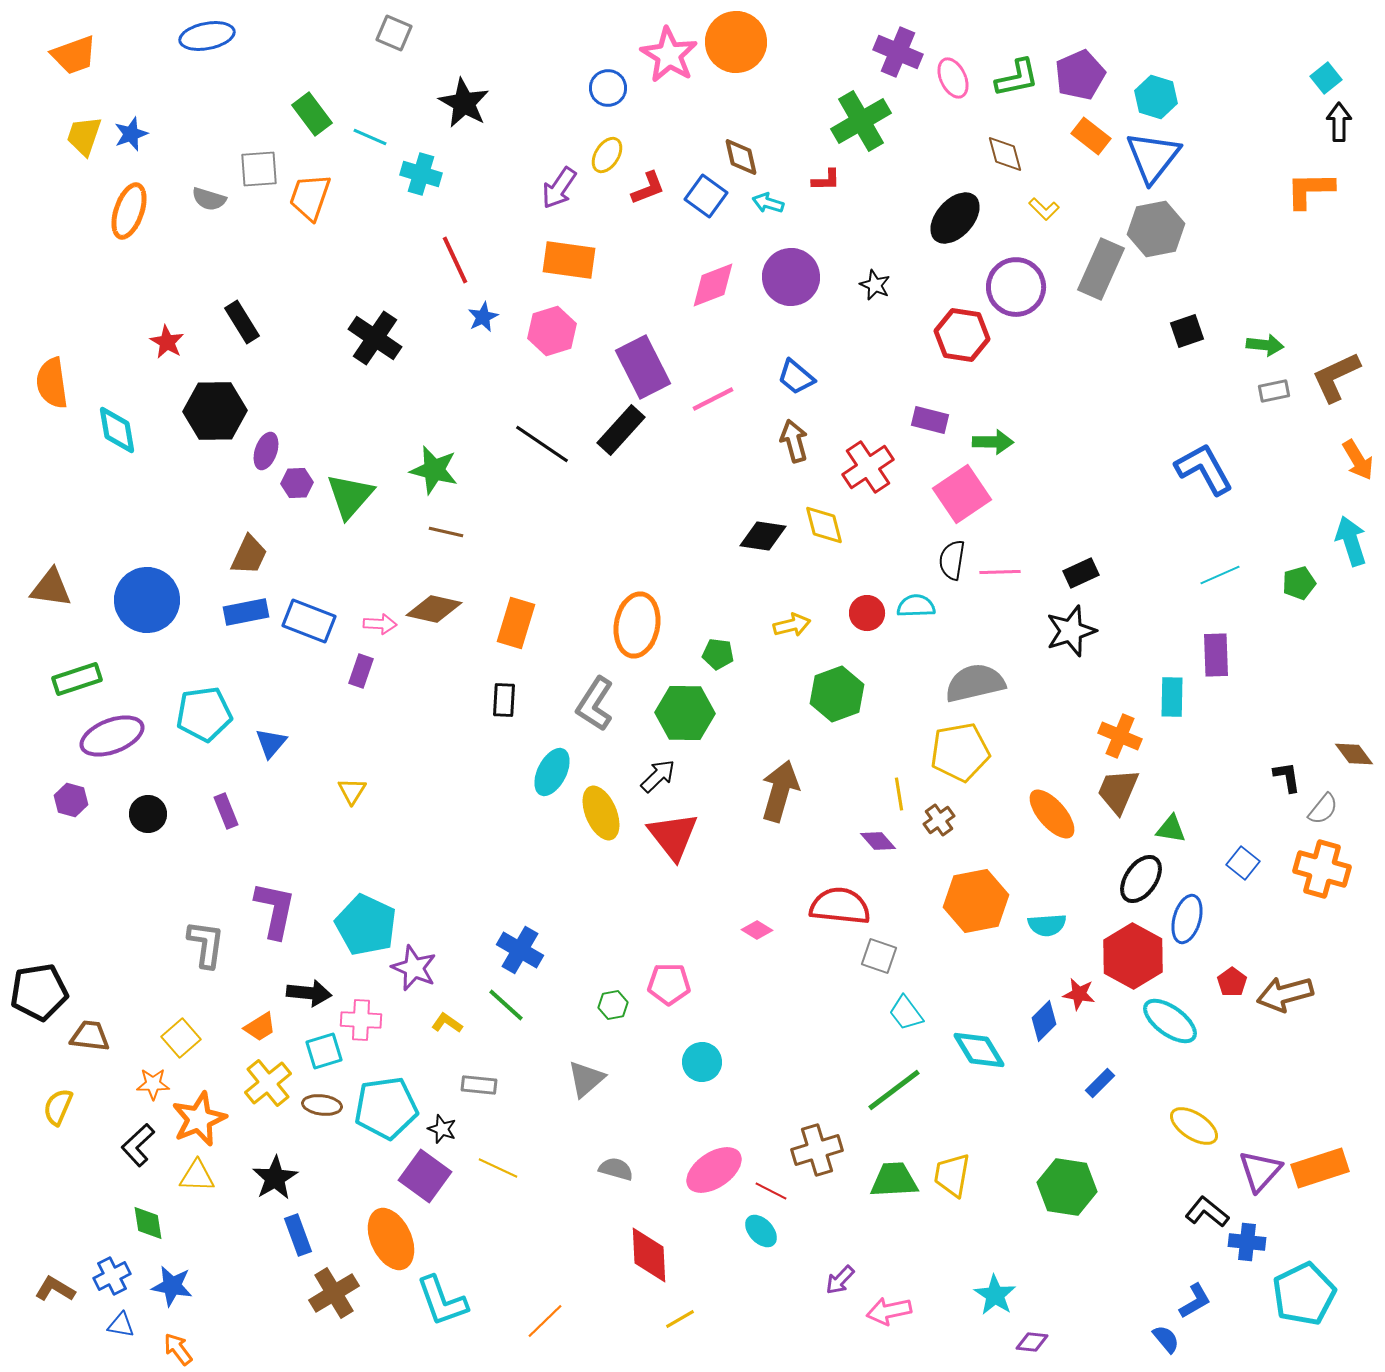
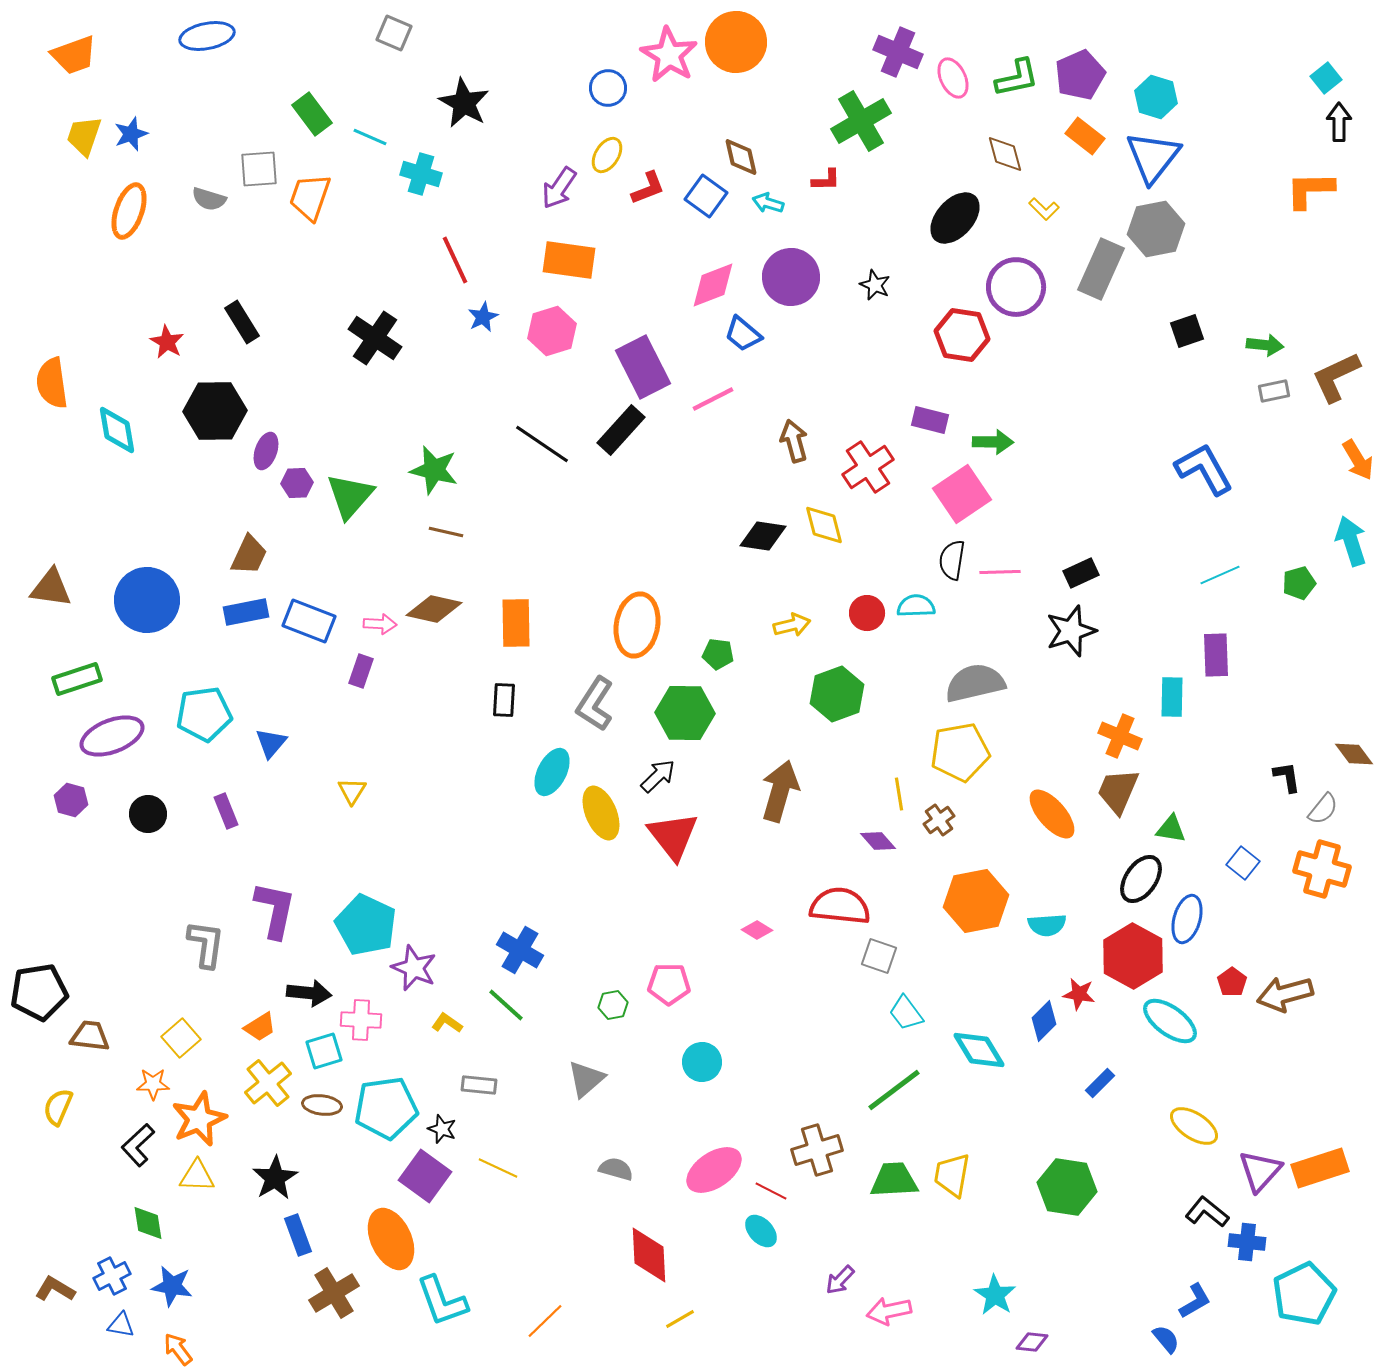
orange rectangle at (1091, 136): moved 6 px left
blue trapezoid at (796, 377): moved 53 px left, 43 px up
orange rectangle at (516, 623): rotated 18 degrees counterclockwise
